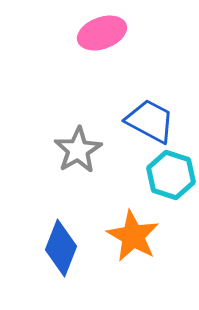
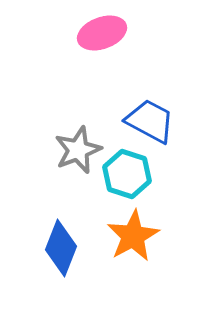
gray star: rotated 9 degrees clockwise
cyan hexagon: moved 44 px left, 1 px up
orange star: rotated 14 degrees clockwise
